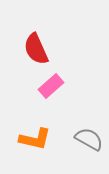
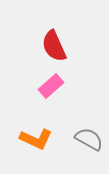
red semicircle: moved 18 px right, 3 px up
orange L-shape: moved 1 px right; rotated 12 degrees clockwise
